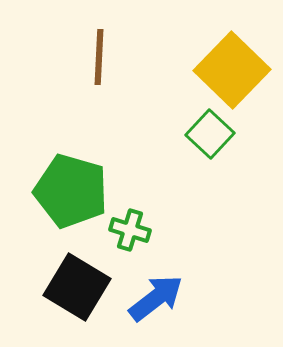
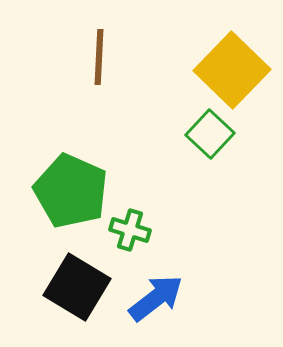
green pentagon: rotated 8 degrees clockwise
